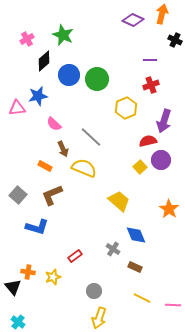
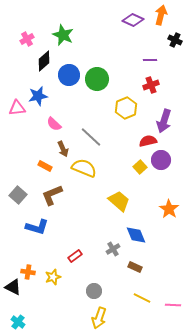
orange arrow: moved 1 px left, 1 px down
gray cross: rotated 24 degrees clockwise
black triangle: rotated 24 degrees counterclockwise
